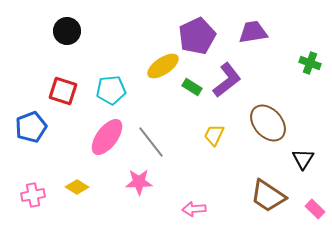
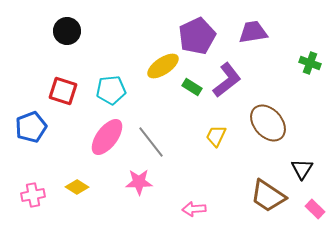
yellow trapezoid: moved 2 px right, 1 px down
black triangle: moved 1 px left, 10 px down
